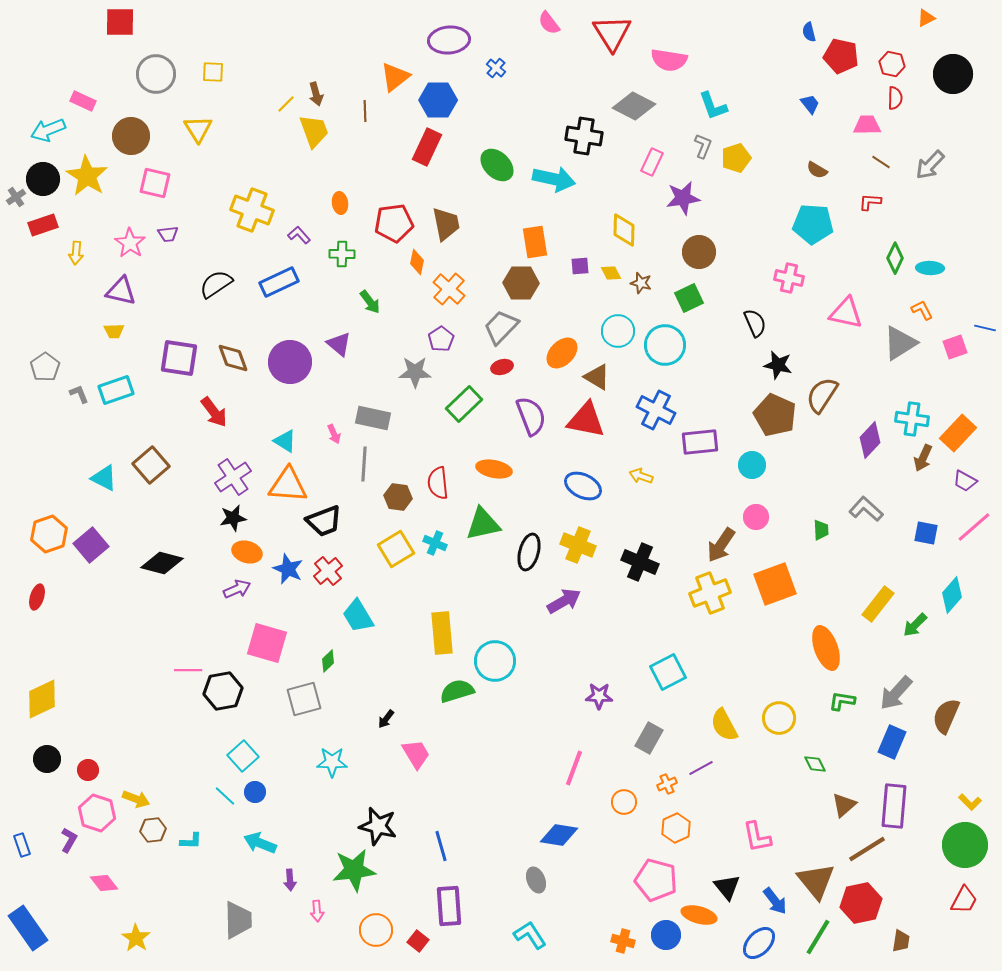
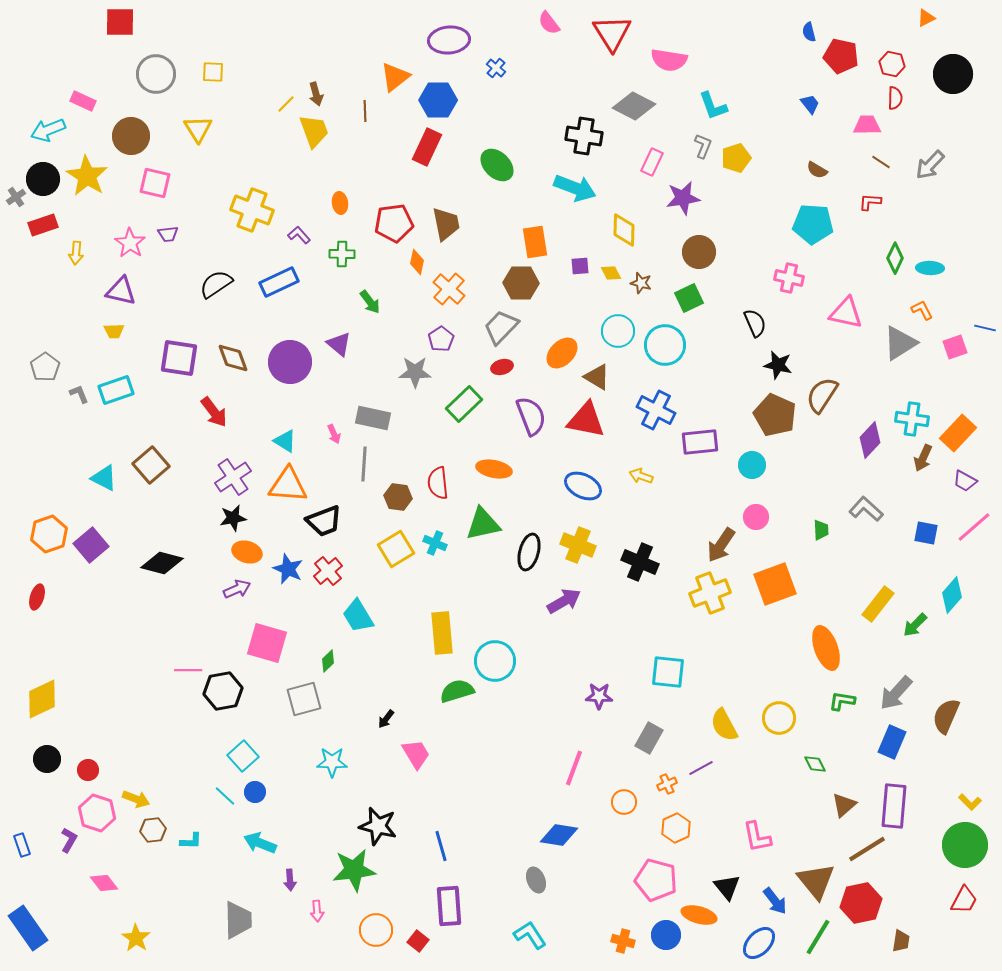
cyan arrow at (554, 179): moved 21 px right, 9 px down; rotated 9 degrees clockwise
cyan square at (668, 672): rotated 33 degrees clockwise
